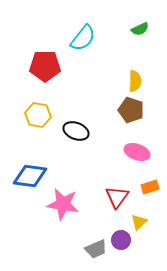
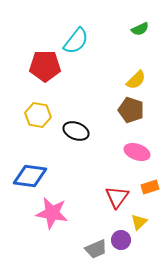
cyan semicircle: moved 7 px left, 3 px down
yellow semicircle: moved 1 px right, 1 px up; rotated 45 degrees clockwise
pink star: moved 11 px left, 9 px down
